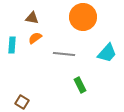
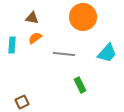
brown square: rotated 32 degrees clockwise
